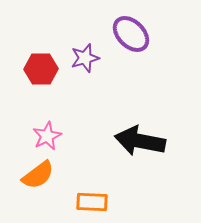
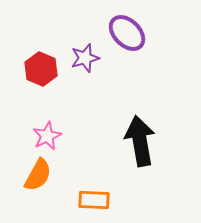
purple ellipse: moved 4 px left, 1 px up
red hexagon: rotated 24 degrees clockwise
black arrow: rotated 69 degrees clockwise
orange semicircle: rotated 24 degrees counterclockwise
orange rectangle: moved 2 px right, 2 px up
